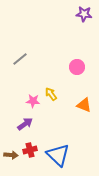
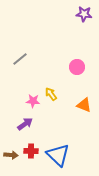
red cross: moved 1 px right, 1 px down; rotated 16 degrees clockwise
